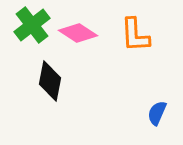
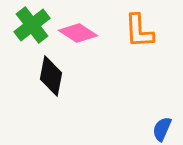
orange L-shape: moved 4 px right, 4 px up
black diamond: moved 1 px right, 5 px up
blue semicircle: moved 5 px right, 16 px down
